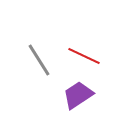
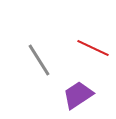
red line: moved 9 px right, 8 px up
